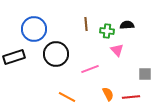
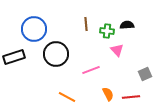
pink line: moved 1 px right, 1 px down
gray square: rotated 24 degrees counterclockwise
